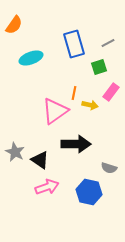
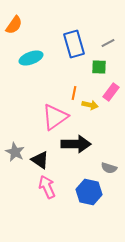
green square: rotated 21 degrees clockwise
pink triangle: moved 6 px down
pink arrow: rotated 95 degrees counterclockwise
